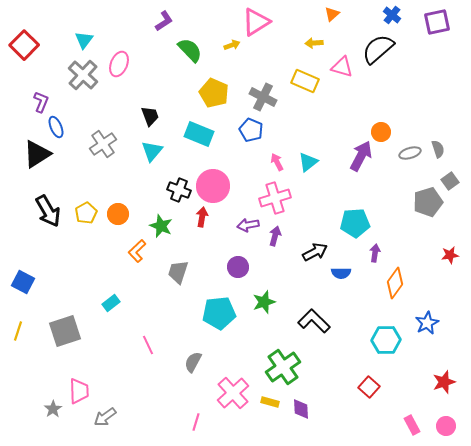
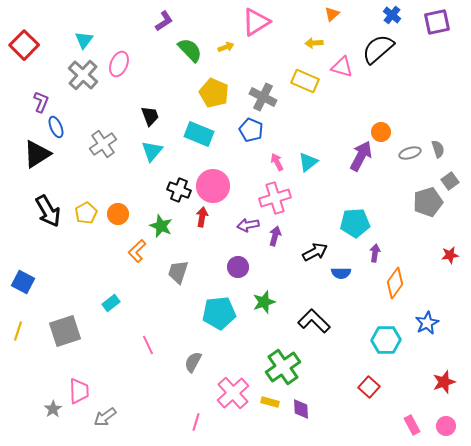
yellow arrow at (232, 45): moved 6 px left, 2 px down
